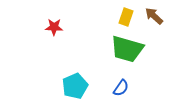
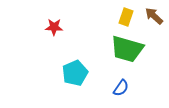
cyan pentagon: moved 13 px up
